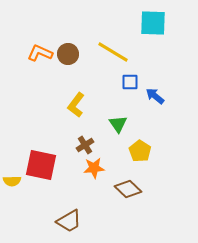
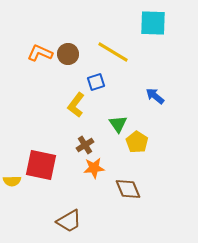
blue square: moved 34 px left; rotated 18 degrees counterclockwise
yellow pentagon: moved 3 px left, 9 px up
brown diamond: rotated 24 degrees clockwise
